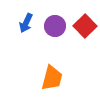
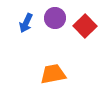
purple circle: moved 8 px up
orange trapezoid: moved 1 px right, 4 px up; rotated 116 degrees counterclockwise
